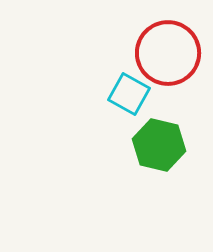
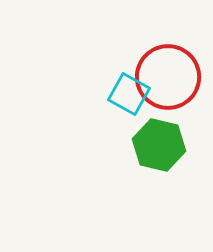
red circle: moved 24 px down
